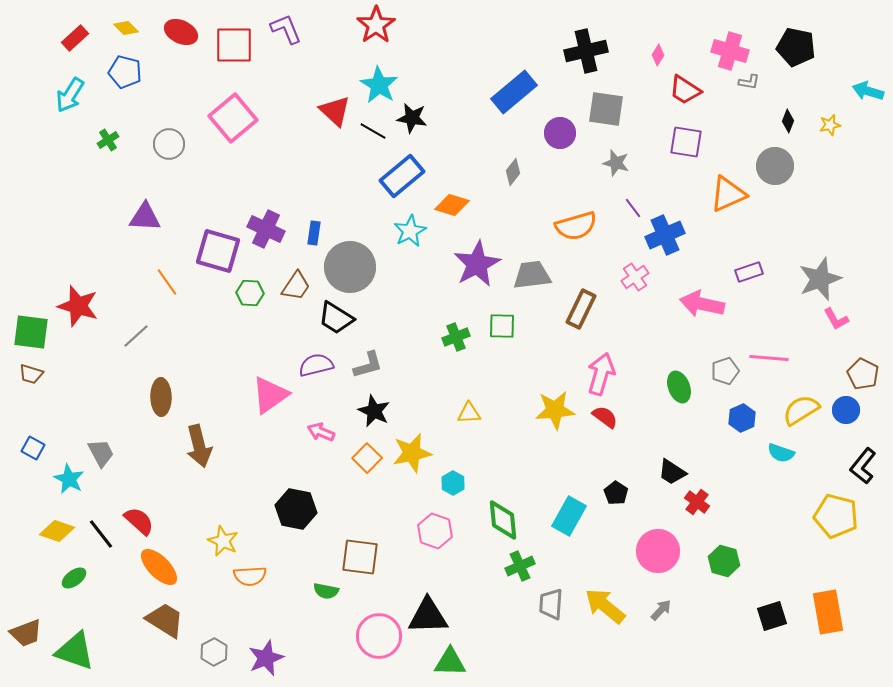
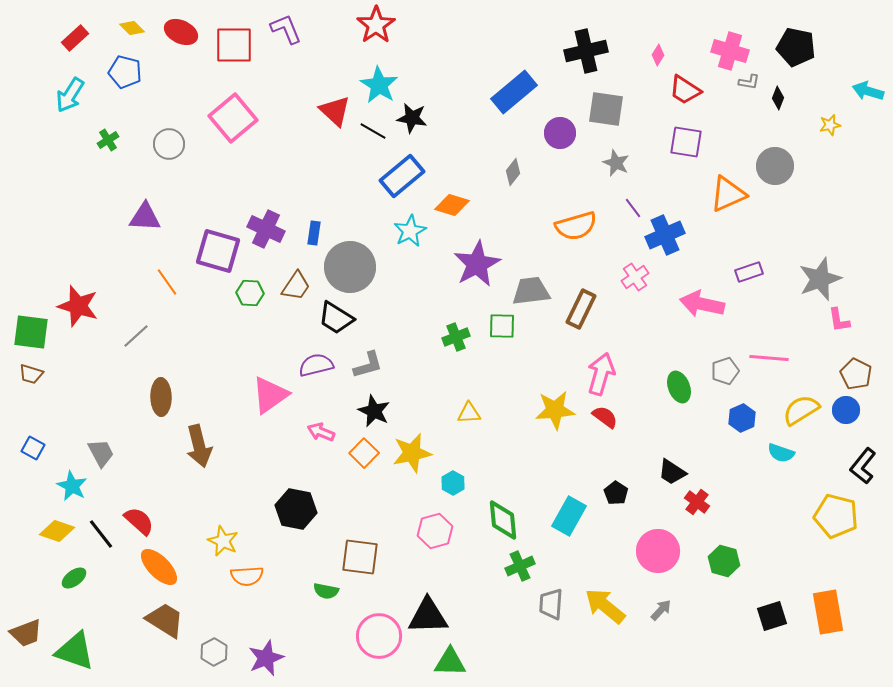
yellow diamond at (126, 28): moved 6 px right
black diamond at (788, 121): moved 10 px left, 23 px up
gray star at (616, 163): rotated 8 degrees clockwise
gray trapezoid at (532, 275): moved 1 px left, 16 px down
pink L-shape at (836, 319): moved 3 px right, 1 px down; rotated 20 degrees clockwise
brown pentagon at (863, 374): moved 7 px left
orange square at (367, 458): moved 3 px left, 5 px up
cyan star at (69, 479): moved 3 px right, 7 px down
pink hexagon at (435, 531): rotated 24 degrees clockwise
orange semicircle at (250, 576): moved 3 px left
